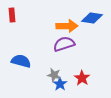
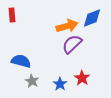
blue diamond: rotated 30 degrees counterclockwise
orange arrow: rotated 15 degrees counterclockwise
purple semicircle: moved 8 px right; rotated 25 degrees counterclockwise
gray star: moved 22 px left, 6 px down; rotated 16 degrees clockwise
